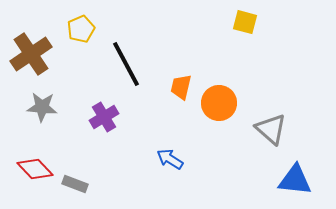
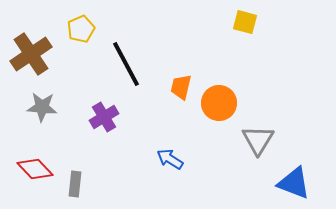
gray triangle: moved 13 px left, 11 px down; rotated 20 degrees clockwise
blue triangle: moved 1 px left, 3 px down; rotated 15 degrees clockwise
gray rectangle: rotated 75 degrees clockwise
